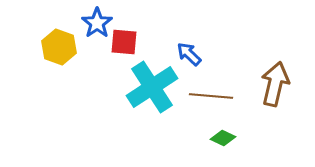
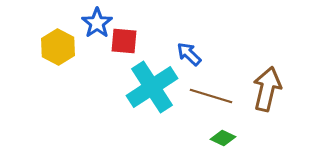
red square: moved 1 px up
yellow hexagon: moved 1 px left; rotated 8 degrees clockwise
brown arrow: moved 8 px left, 5 px down
brown line: rotated 12 degrees clockwise
